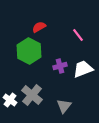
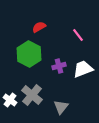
green hexagon: moved 3 px down
purple cross: moved 1 px left
gray triangle: moved 3 px left, 1 px down
